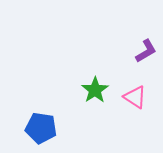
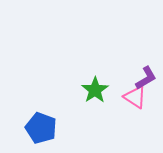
purple L-shape: moved 27 px down
blue pentagon: rotated 12 degrees clockwise
